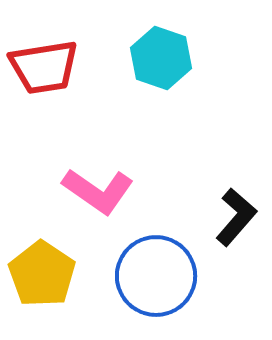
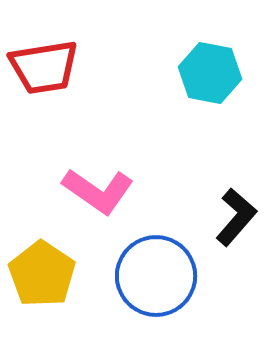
cyan hexagon: moved 49 px right, 15 px down; rotated 8 degrees counterclockwise
